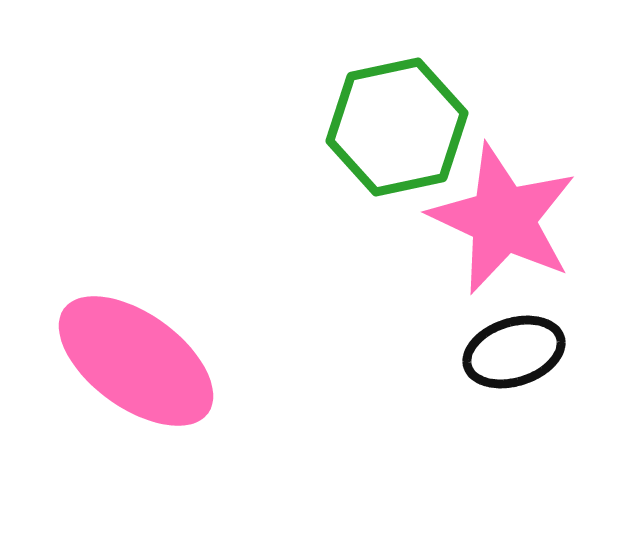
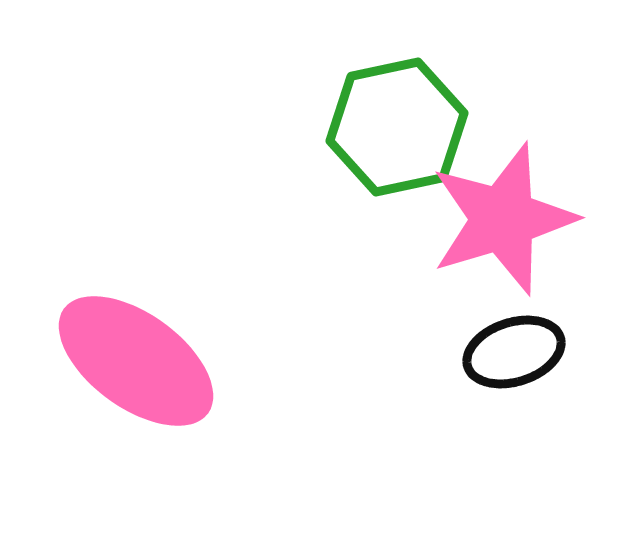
pink star: rotated 30 degrees clockwise
